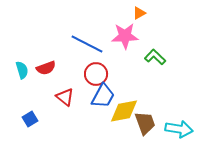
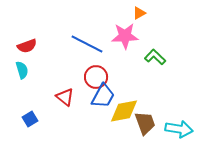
red semicircle: moved 19 px left, 22 px up
red circle: moved 3 px down
